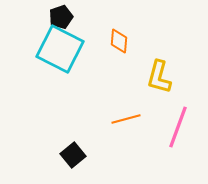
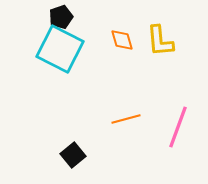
orange diamond: moved 3 px right, 1 px up; rotated 20 degrees counterclockwise
yellow L-shape: moved 1 px right, 36 px up; rotated 20 degrees counterclockwise
